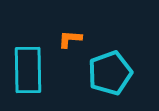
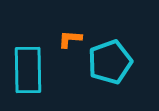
cyan pentagon: moved 11 px up
